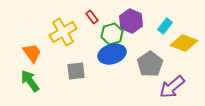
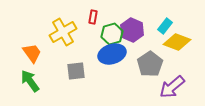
red rectangle: moved 1 px right; rotated 48 degrees clockwise
purple hexagon: moved 1 px right, 9 px down
yellow diamond: moved 7 px left, 1 px up
